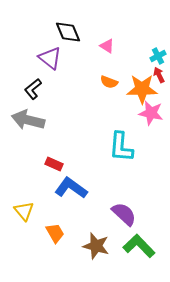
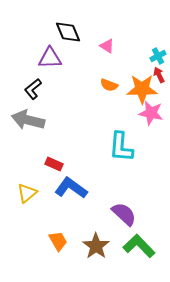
purple triangle: rotated 40 degrees counterclockwise
orange semicircle: moved 3 px down
yellow triangle: moved 3 px right, 18 px up; rotated 30 degrees clockwise
orange trapezoid: moved 3 px right, 8 px down
brown star: rotated 20 degrees clockwise
